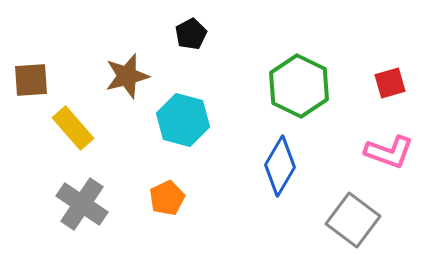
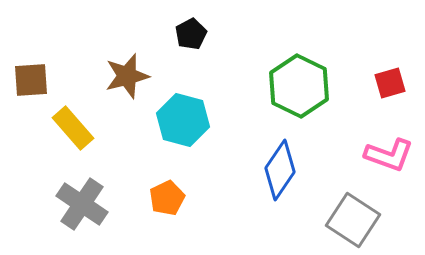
pink L-shape: moved 3 px down
blue diamond: moved 4 px down; rotated 4 degrees clockwise
gray square: rotated 4 degrees counterclockwise
